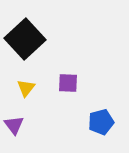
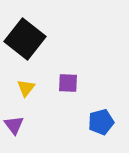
black square: rotated 9 degrees counterclockwise
